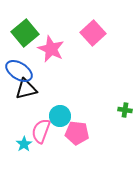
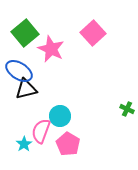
green cross: moved 2 px right, 1 px up; rotated 16 degrees clockwise
pink pentagon: moved 9 px left, 11 px down; rotated 25 degrees clockwise
